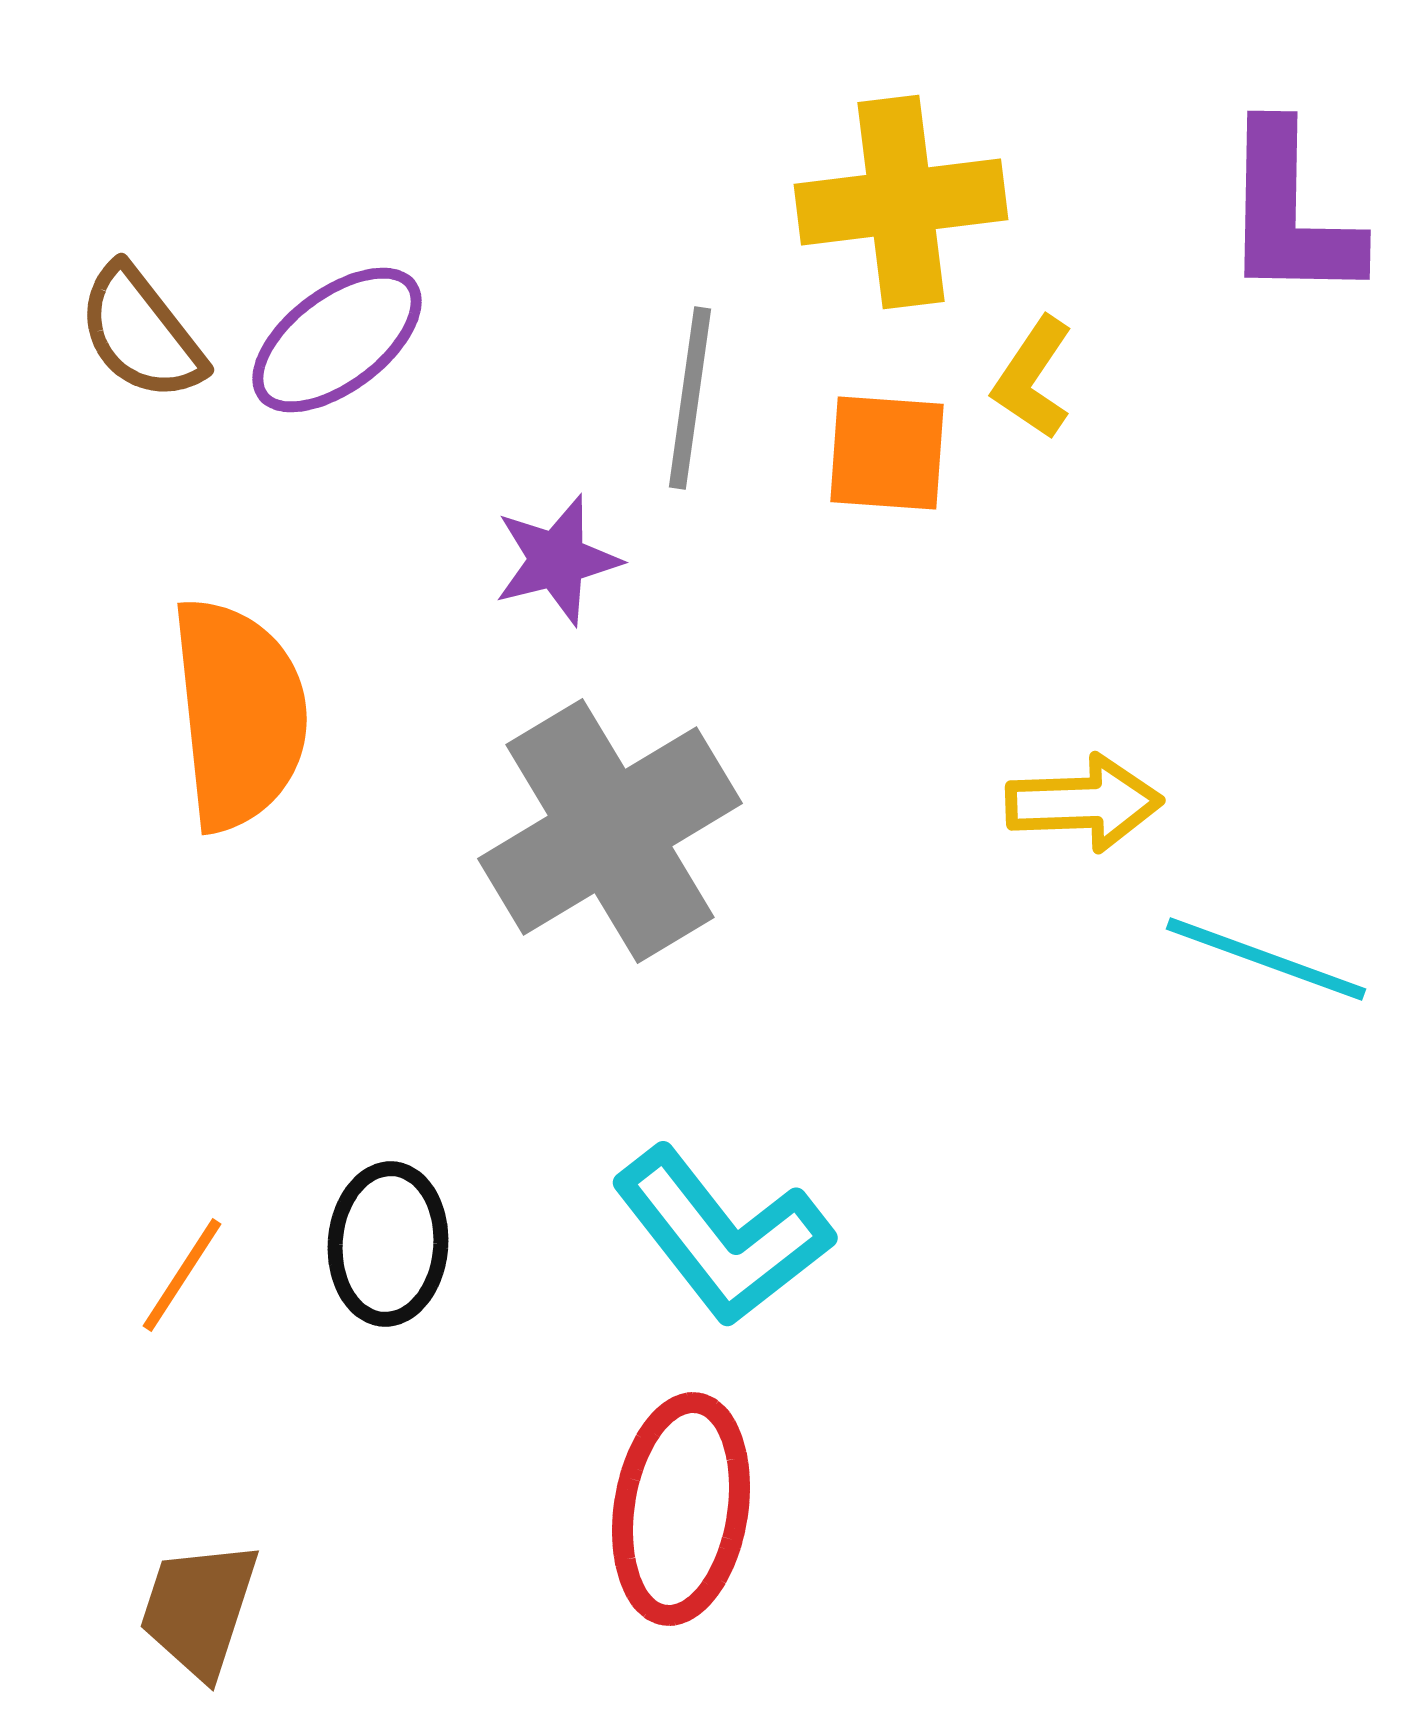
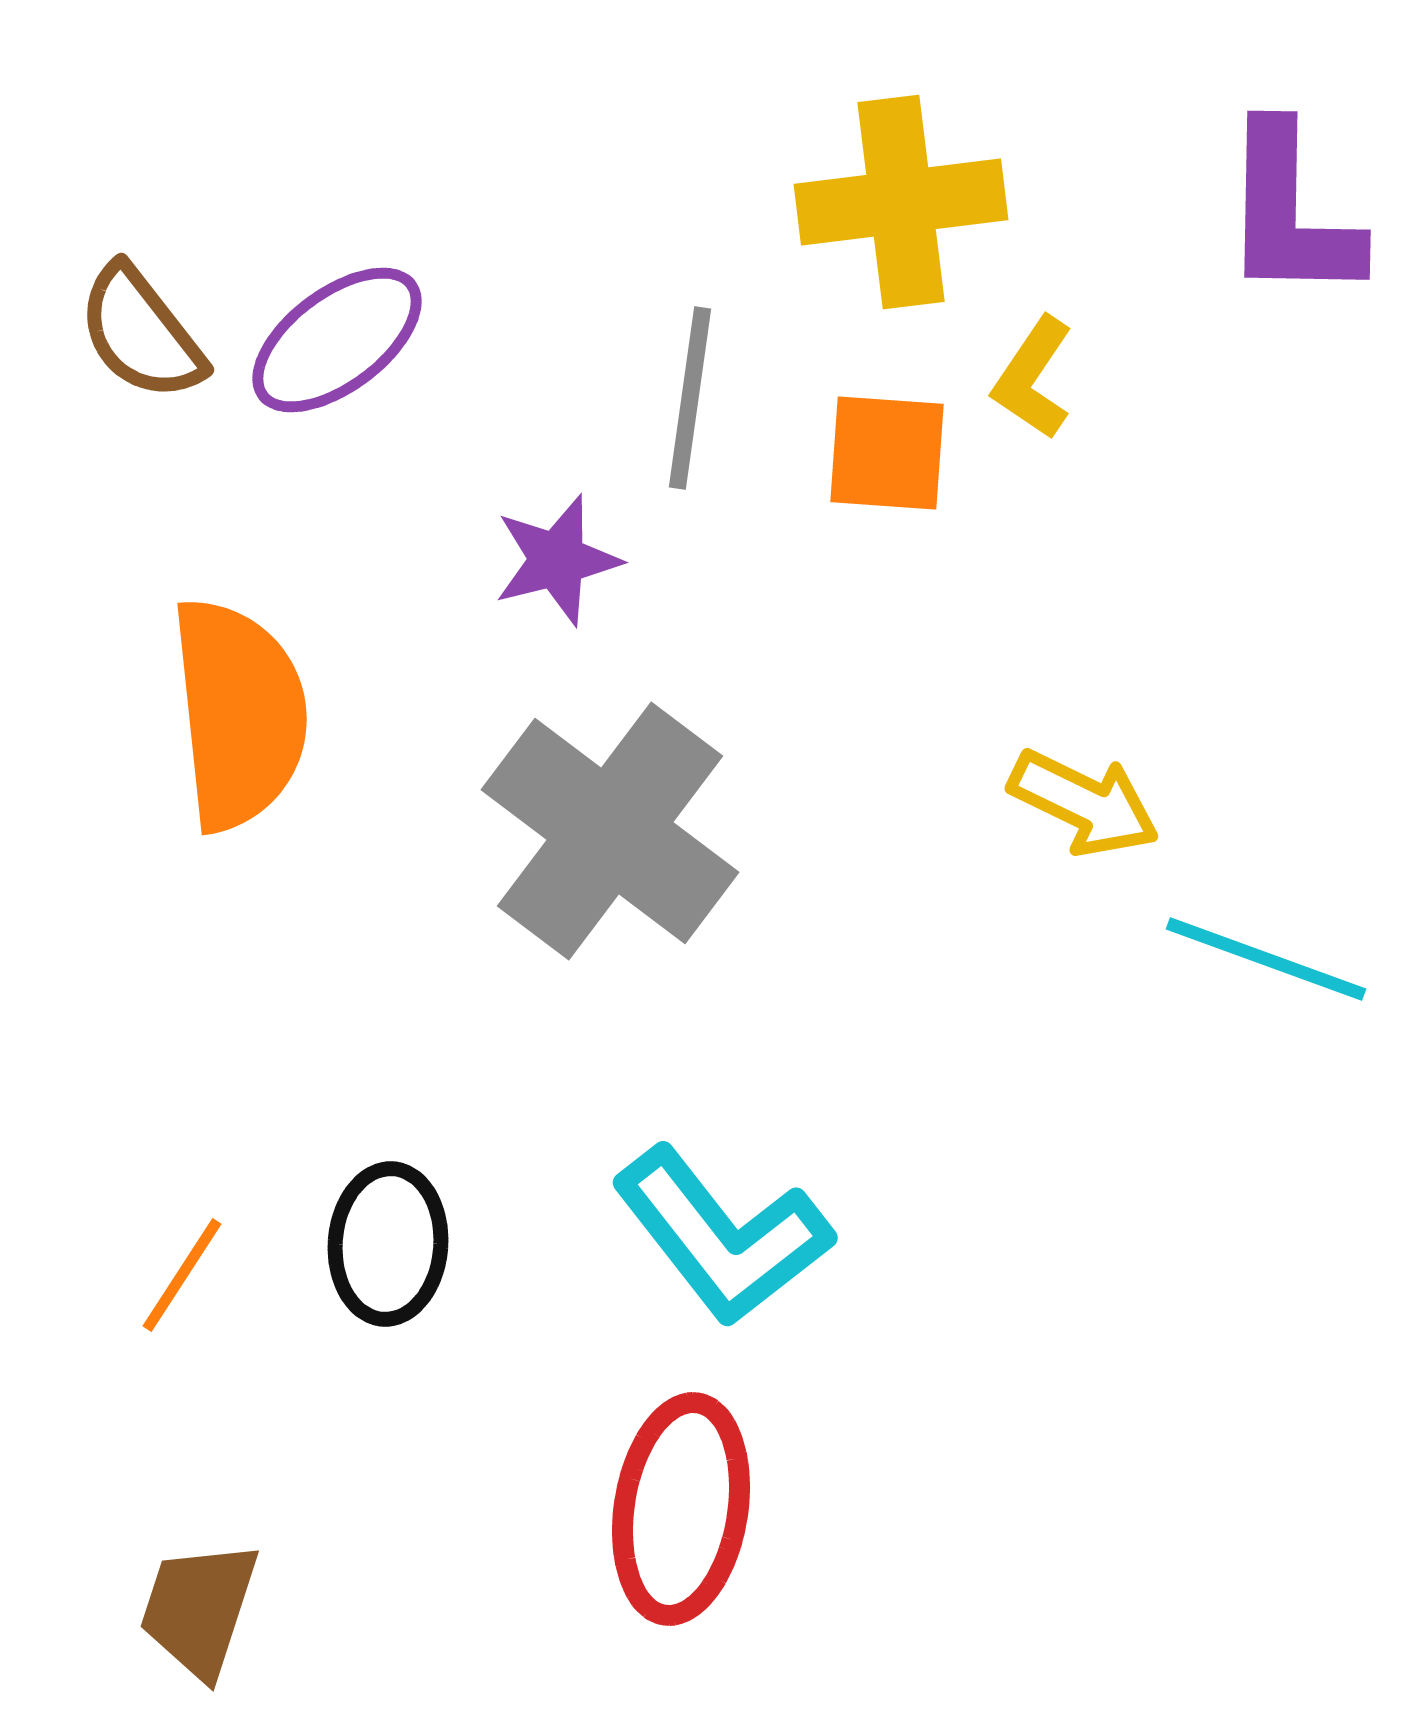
yellow arrow: rotated 28 degrees clockwise
gray cross: rotated 22 degrees counterclockwise
